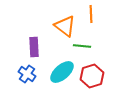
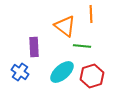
blue cross: moved 7 px left, 2 px up
